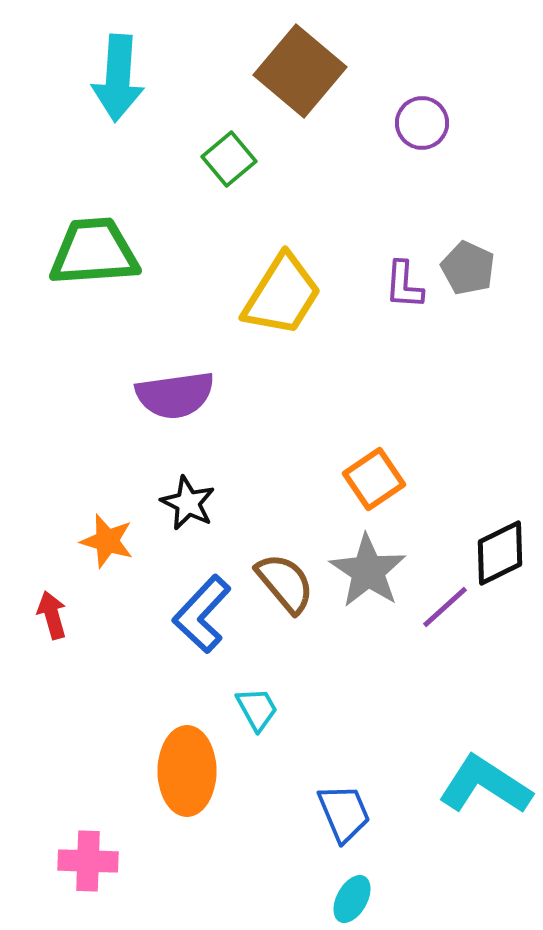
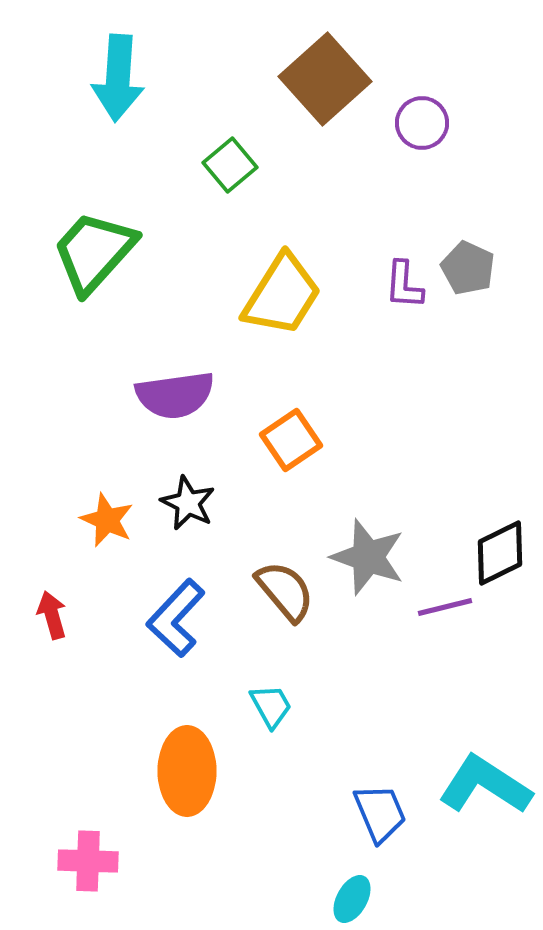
brown square: moved 25 px right, 8 px down; rotated 8 degrees clockwise
green square: moved 1 px right, 6 px down
green trapezoid: rotated 44 degrees counterclockwise
orange square: moved 83 px left, 39 px up
orange star: moved 21 px up; rotated 8 degrees clockwise
gray star: moved 14 px up; rotated 14 degrees counterclockwise
brown semicircle: moved 8 px down
purple line: rotated 28 degrees clockwise
blue L-shape: moved 26 px left, 4 px down
cyan trapezoid: moved 14 px right, 3 px up
blue trapezoid: moved 36 px right
